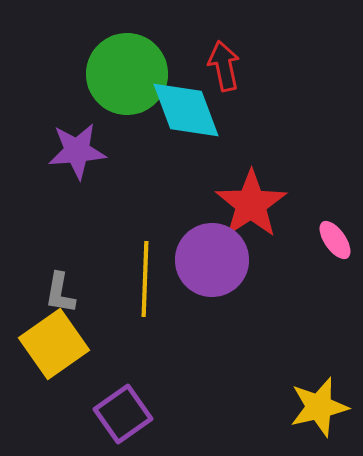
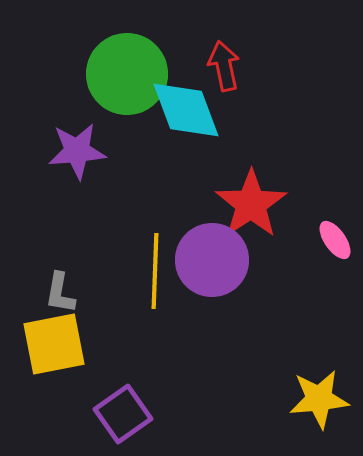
yellow line: moved 10 px right, 8 px up
yellow square: rotated 24 degrees clockwise
yellow star: moved 8 px up; rotated 8 degrees clockwise
